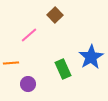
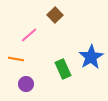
orange line: moved 5 px right, 4 px up; rotated 14 degrees clockwise
purple circle: moved 2 px left
